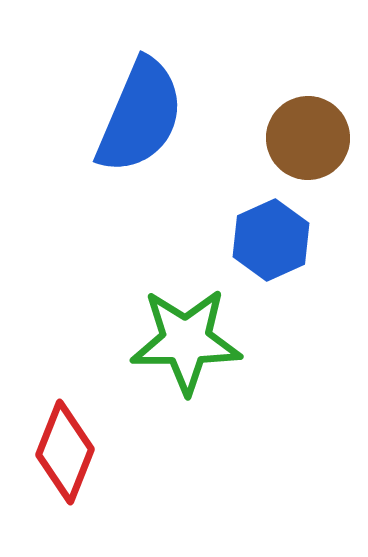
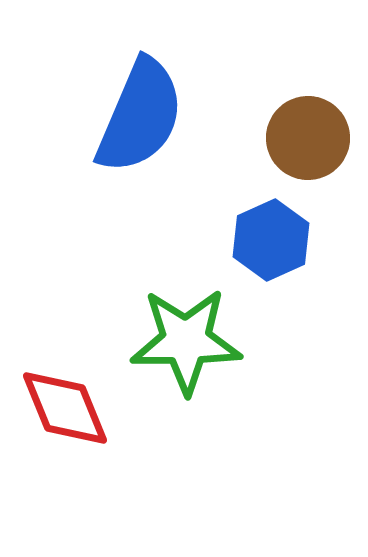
red diamond: moved 44 px up; rotated 44 degrees counterclockwise
